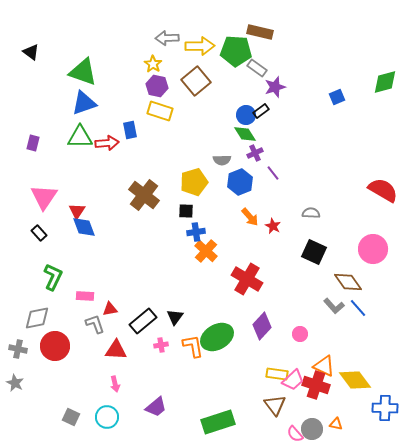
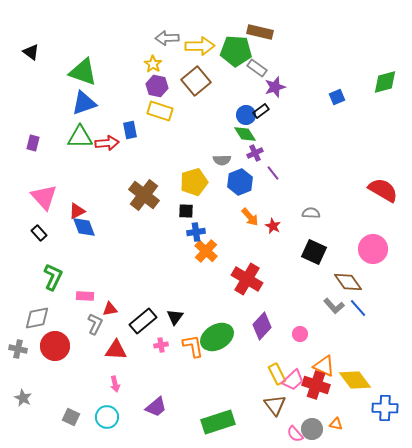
pink triangle at (44, 197): rotated 16 degrees counterclockwise
red triangle at (77, 211): rotated 30 degrees clockwise
gray L-shape at (95, 324): rotated 45 degrees clockwise
yellow rectangle at (277, 374): rotated 55 degrees clockwise
gray star at (15, 383): moved 8 px right, 15 px down
